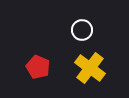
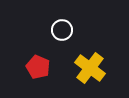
white circle: moved 20 px left
